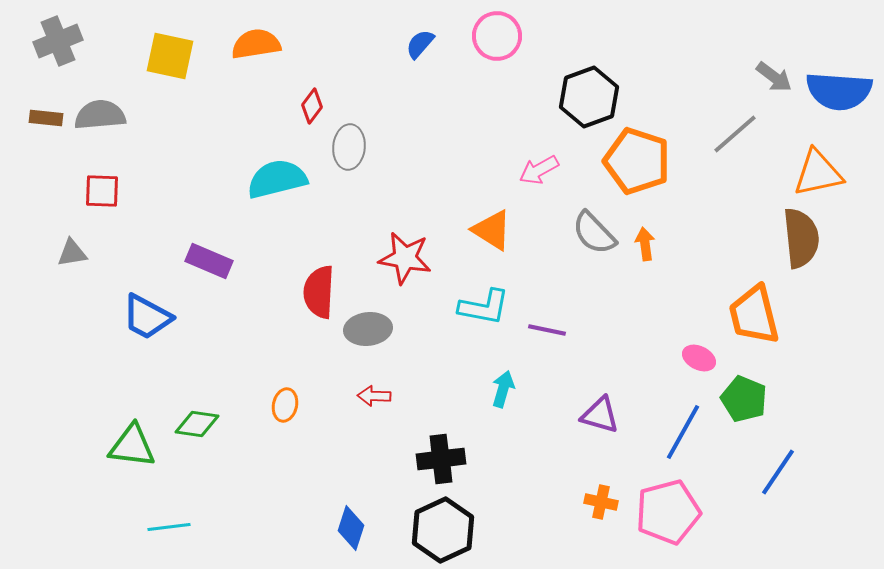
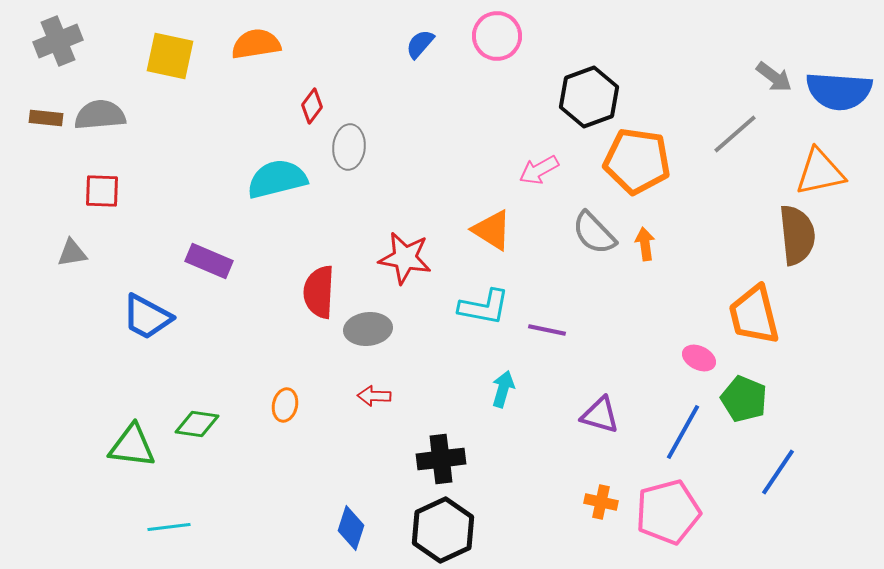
orange pentagon at (637, 161): rotated 10 degrees counterclockwise
orange triangle at (818, 173): moved 2 px right, 1 px up
brown semicircle at (801, 238): moved 4 px left, 3 px up
